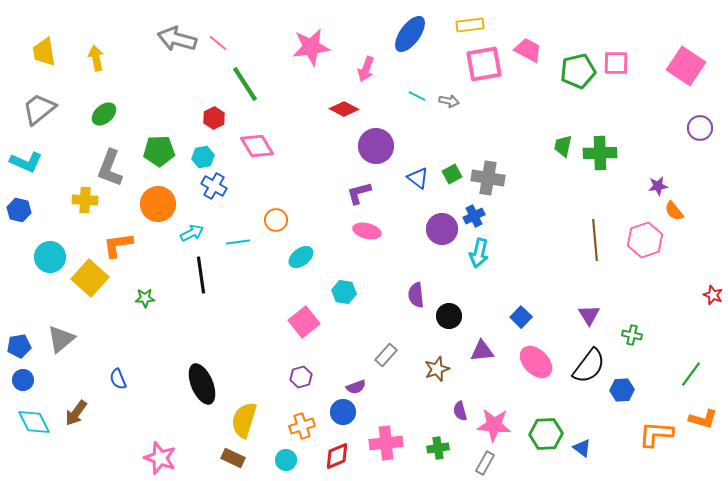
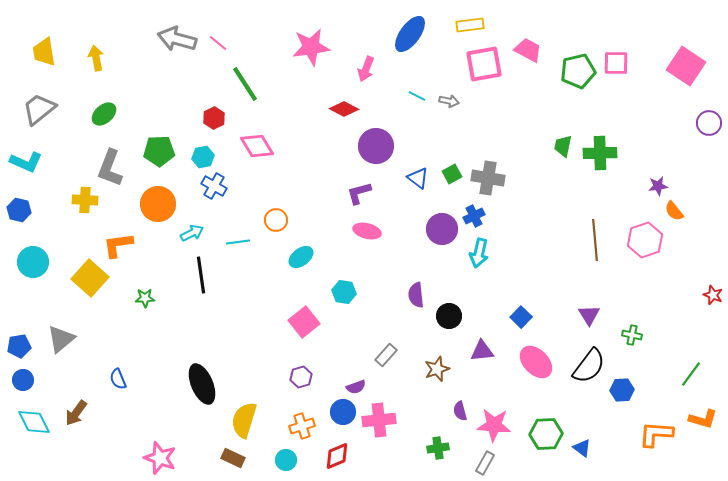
purple circle at (700, 128): moved 9 px right, 5 px up
cyan circle at (50, 257): moved 17 px left, 5 px down
pink cross at (386, 443): moved 7 px left, 23 px up
